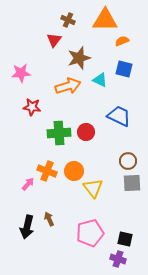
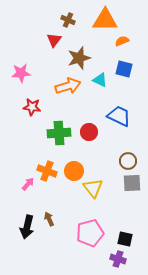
red circle: moved 3 px right
